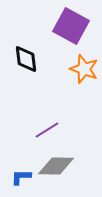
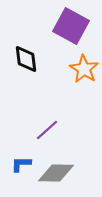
orange star: rotated 12 degrees clockwise
purple line: rotated 10 degrees counterclockwise
gray diamond: moved 7 px down
blue L-shape: moved 13 px up
